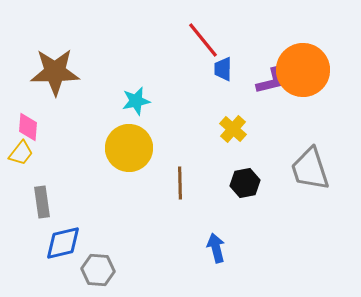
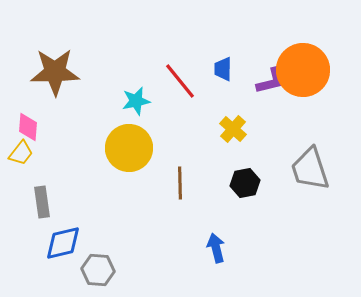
red line: moved 23 px left, 41 px down
